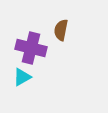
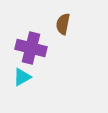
brown semicircle: moved 2 px right, 6 px up
